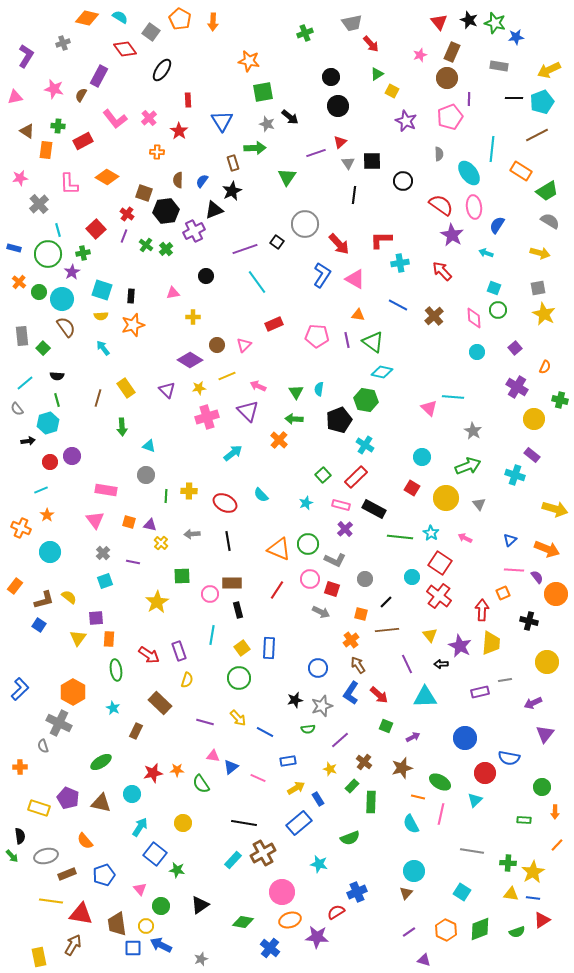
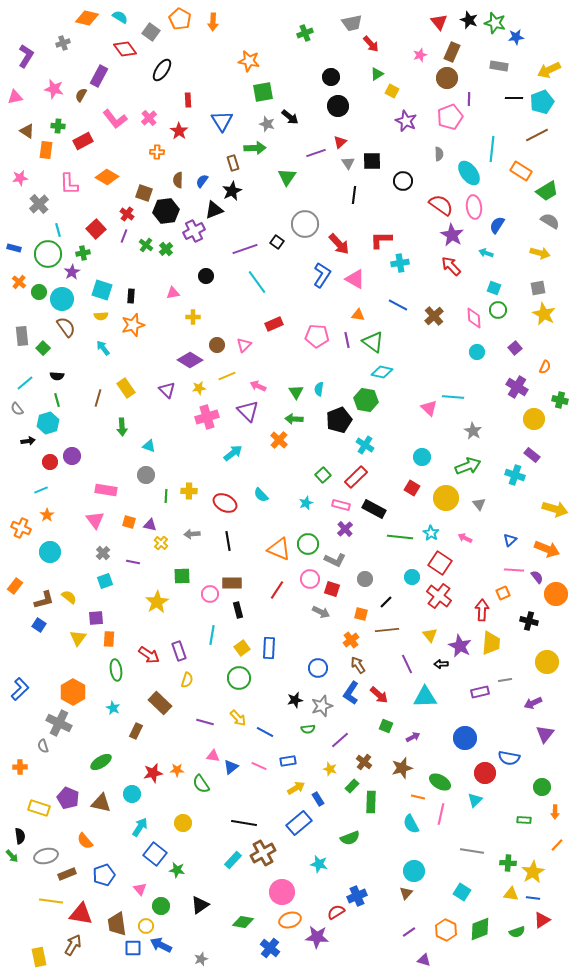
red arrow at (442, 271): moved 9 px right, 5 px up
pink line at (258, 778): moved 1 px right, 12 px up
blue cross at (357, 892): moved 4 px down
